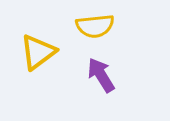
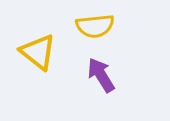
yellow triangle: rotated 45 degrees counterclockwise
